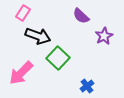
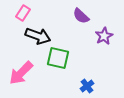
green square: rotated 30 degrees counterclockwise
